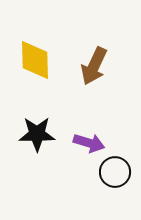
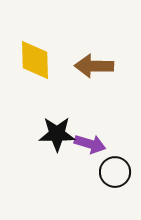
brown arrow: rotated 66 degrees clockwise
black star: moved 20 px right
purple arrow: moved 1 px right, 1 px down
